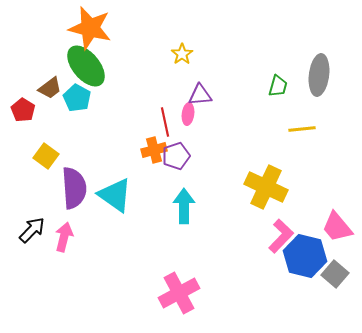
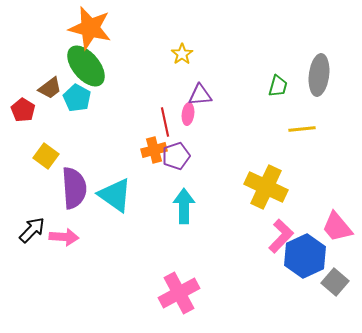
pink arrow: rotated 80 degrees clockwise
blue hexagon: rotated 21 degrees clockwise
gray square: moved 8 px down
